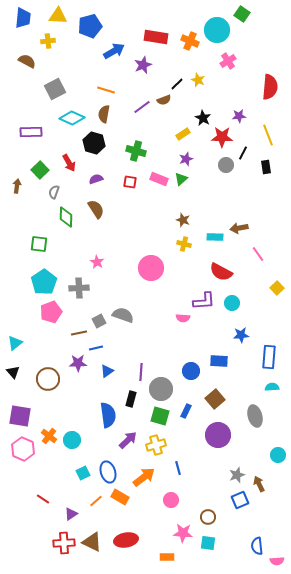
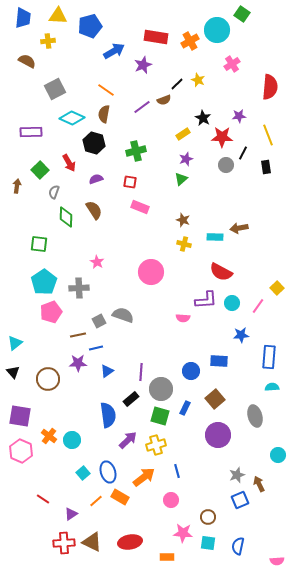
orange cross at (190, 41): rotated 36 degrees clockwise
pink cross at (228, 61): moved 4 px right, 3 px down
orange line at (106, 90): rotated 18 degrees clockwise
green cross at (136, 151): rotated 30 degrees counterclockwise
pink rectangle at (159, 179): moved 19 px left, 28 px down
brown semicircle at (96, 209): moved 2 px left, 1 px down
pink line at (258, 254): moved 52 px down; rotated 70 degrees clockwise
pink circle at (151, 268): moved 4 px down
purple L-shape at (204, 301): moved 2 px right, 1 px up
brown line at (79, 333): moved 1 px left, 2 px down
black rectangle at (131, 399): rotated 35 degrees clockwise
blue rectangle at (186, 411): moved 1 px left, 3 px up
pink hexagon at (23, 449): moved 2 px left, 2 px down
blue line at (178, 468): moved 1 px left, 3 px down
cyan square at (83, 473): rotated 16 degrees counterclockwise
red ellipse at (126, 540): moved 4 px right, 2 px down
blue semicircle at (257, 546): moved 19 px left; rotated 18 degrees clockwise
